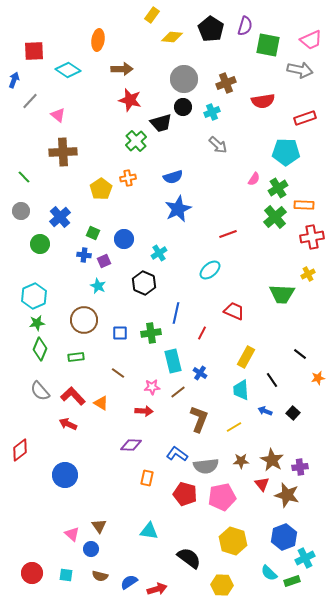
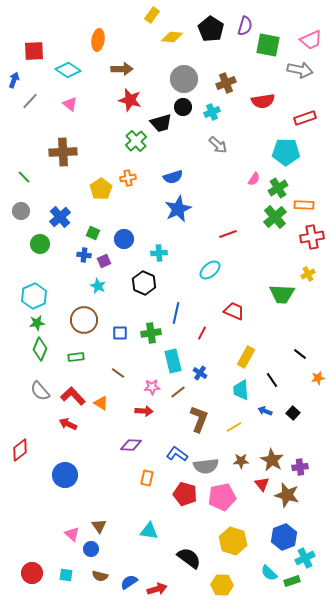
pink triangle at (58, 115): moved 12 px right, 11 px up
cyan cross at (159, 253): rotated 28 degrees clockwise
